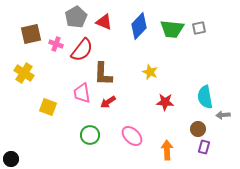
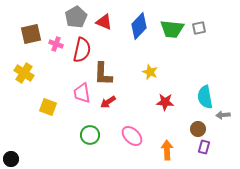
red semicircle: rotated 25 degrees counterclockwise
